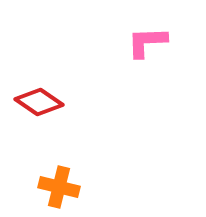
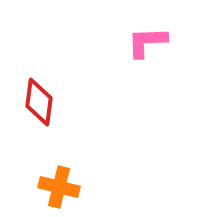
red diamond: rotated 63 degrees clockwise
